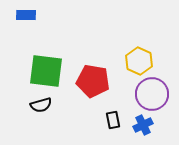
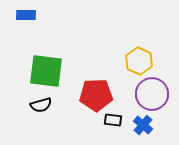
red pentagon: moved 3 px right, 14 px down; rotated 12 degrees counterclockwise
black rectangle: rotated 72 degrees counterclockwise
blue cross: rotated 24 degrees counterclockwise
